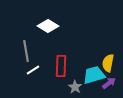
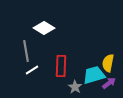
white diamond: moved 4 px left, 2 px down
white line: moved 1 px left
